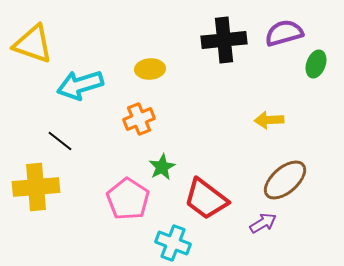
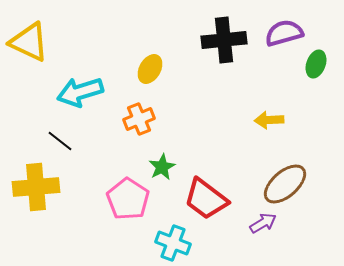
yellow triangle: moved 4 px left, 2 px up; rotated 6 degrees clockwise
yellow ellipse: rotated 56 degrees counterclockwise
cyan arrow: moved 7 px down
brown ellipse: moved 4 px down
